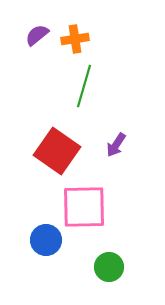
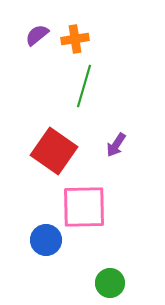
red square: moved 3 px left
green circle: moved 1 px right, 16 px down
